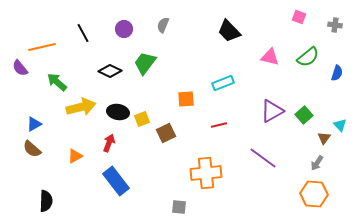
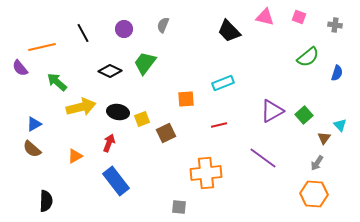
pink triangle: moved 5 px left, 40 px up
